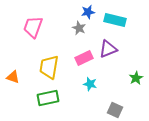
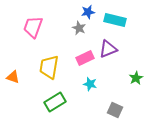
pink rectangle: moved 1 px right
green rectangle: moved 7 px right, 4 px down; rotated 20 degrees counterclockwise
